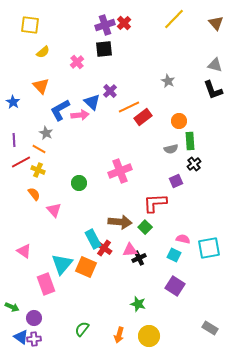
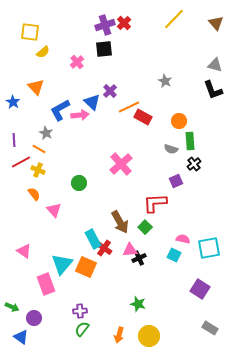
yellow square at (30, 25): moved 7 px down
gray star at (168, 81): moved 3 px left
orange triangle at (41, 86): moved 5 px left, 1 px down
red rectangle at (143, 117): rotated 66 degrees clockwise
gray semicircle at (171, 149): rotated 32 degrees clockwise
pink cross at (120, 171): moved 1 px right, 7 px up; rotated 20 degrees counterclockwise
brown arrow at (120, 222): rotated 55 degrees clockwise
purple square at (175, 286): moved 25 px right, 3 px down
purple cross at (34, 339): moved 46 px right, 28 px up
